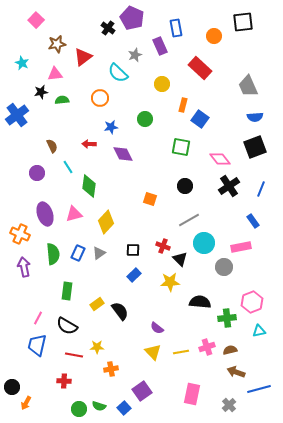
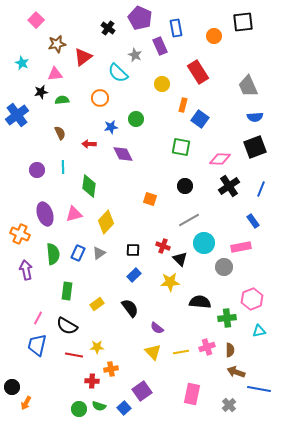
purple pentagon at (132, 18): moved 8 px right
gray star at (135, 55): rotated 24 degrees counterclockwise
red rectangle at (200, 68): moved 2 px left, 4 px down; rotated 15 degrees clockwise
green circle at (145, 119): moved 9 px left
brown semicircle at (52, 146): moved 8 px right, 13 px up
pink diamond at (220, 159): rotated 50 degrees counterclockwise
cyan line at (68, 167): moved 5 px left; rotated 32 degrees clockwise
purple circle at (37, 173): moved 3 px up
purple arrow at (24, 267): moved 2 px right, 3 px down
pink hexagon at (252, 302): moved 3 px up
black semicircle at (120, 311): moved 10 px right, 3 px up
brown semicircle at (230, 350): rotated 104 degrees clockwise
red cross at (64, 381): moved 28 px right
blue line at (259, 389): rotated 25 degrees clockwise
